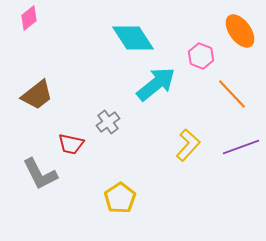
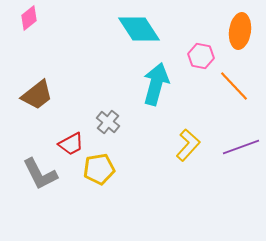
orange ellipse: rotated 44 degrees clockwise
cyan diamond: moved 6 px right, 9 px up
pink hexagon: rotated 10 degrees counterclockwise
cyan arrow: rotated 36 degrees counterclockwise
orange line: moved 2 px right, 8 px up
gray cross: rotated 15 degrees counterclockwise
red trapezoid: rotated 40 degrees counterclockwise
yellow pentagon: moved 21 px left, 29 px up; rotated 24 degrees clockwise
